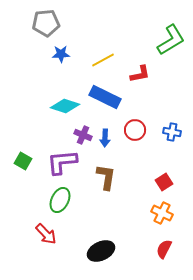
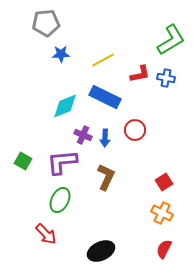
cyan diamond: rotated 40 degrees counterclockwise
blue cross: moved 6 px left, 54 px up
brown L-shape: rotated 16 degrees clockwise
